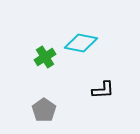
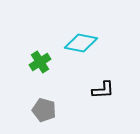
green cross: moved 5 px left, 5 px down
gray pentagon: rotated 20 degrees counterclockwise
